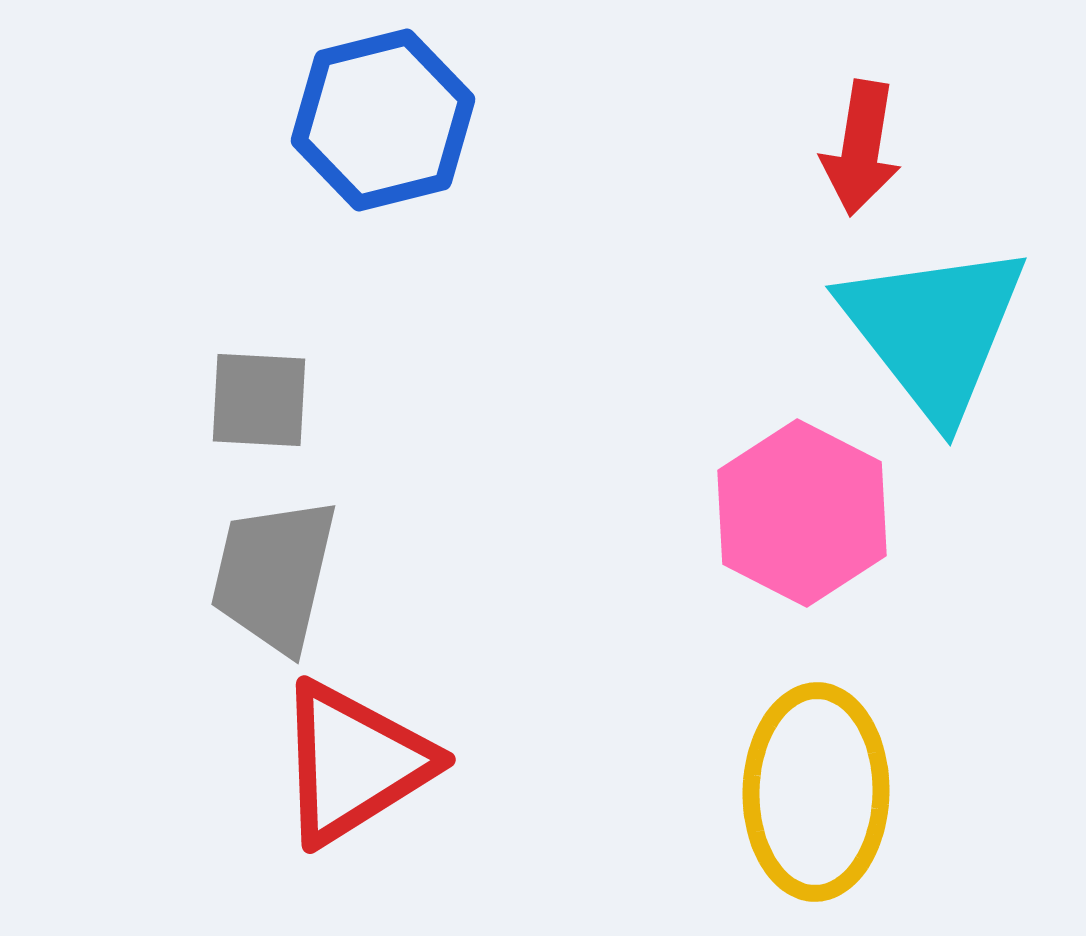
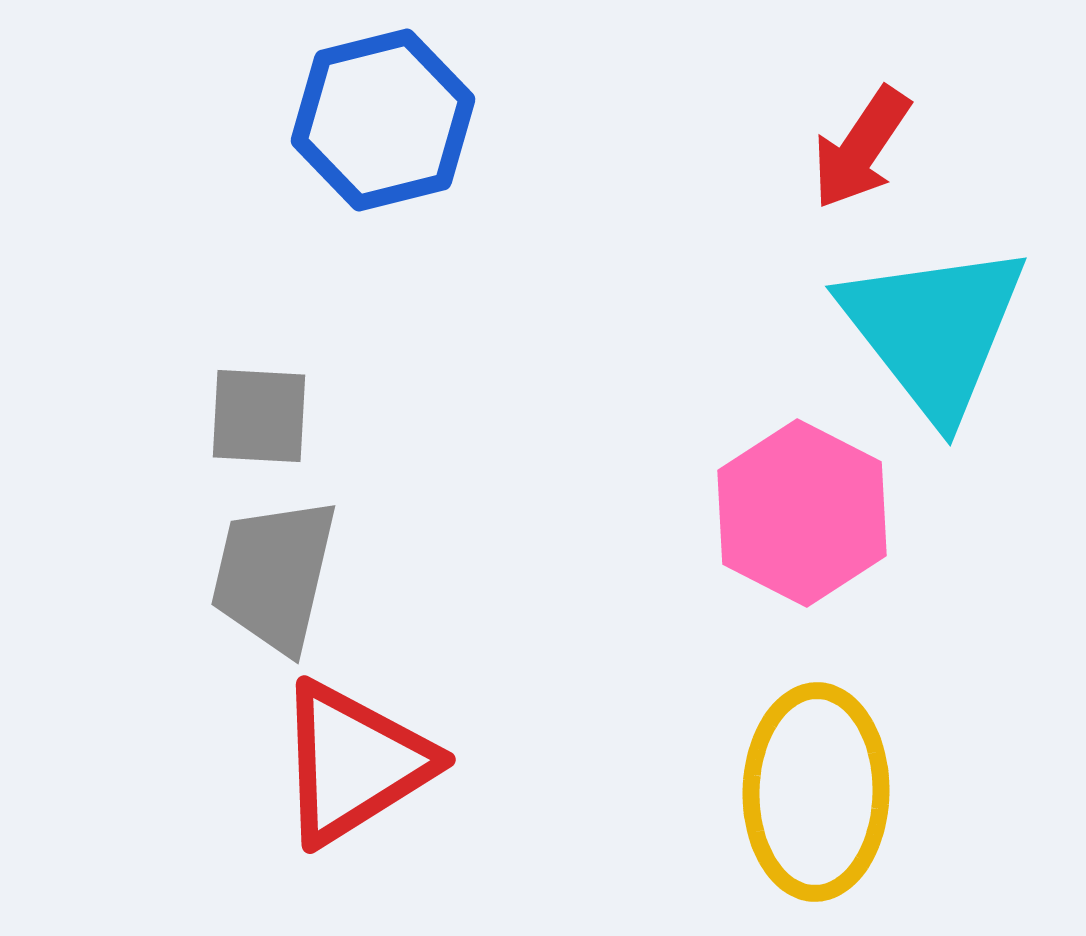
red arrow: rotated 25 degrees clockwise
gray square: moved 16 px down
